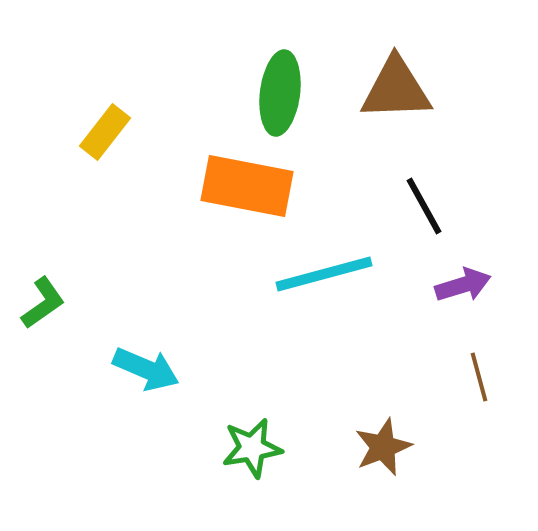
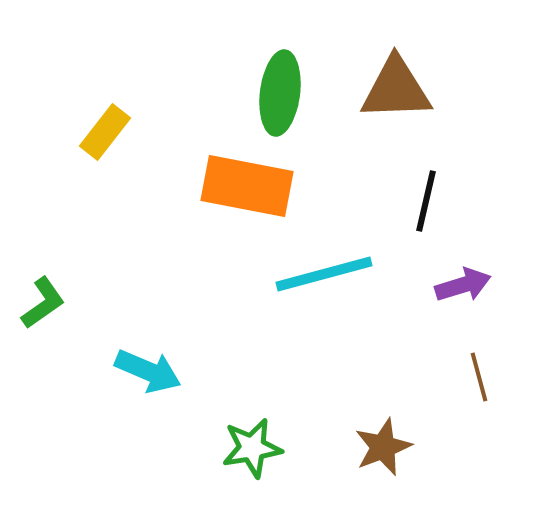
black line: moved 2 px right, 5 px up; rotated 42 degrees clockwise
cyan arrow: moved 2 px right, 2 px down
